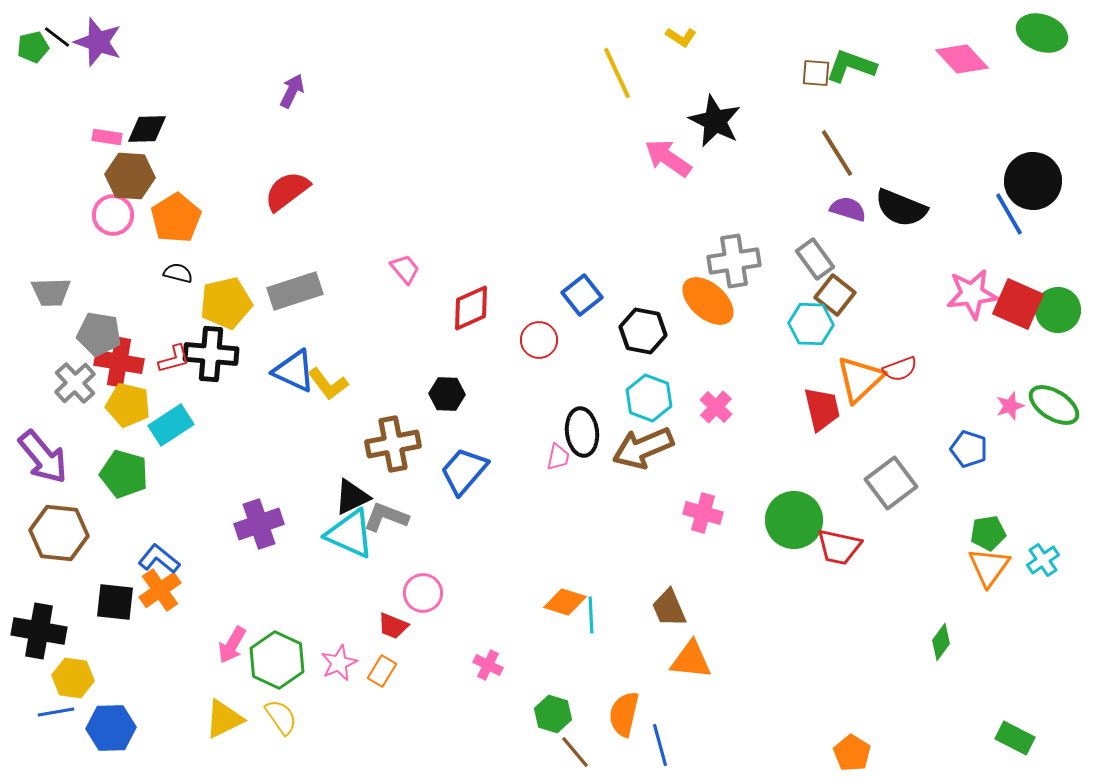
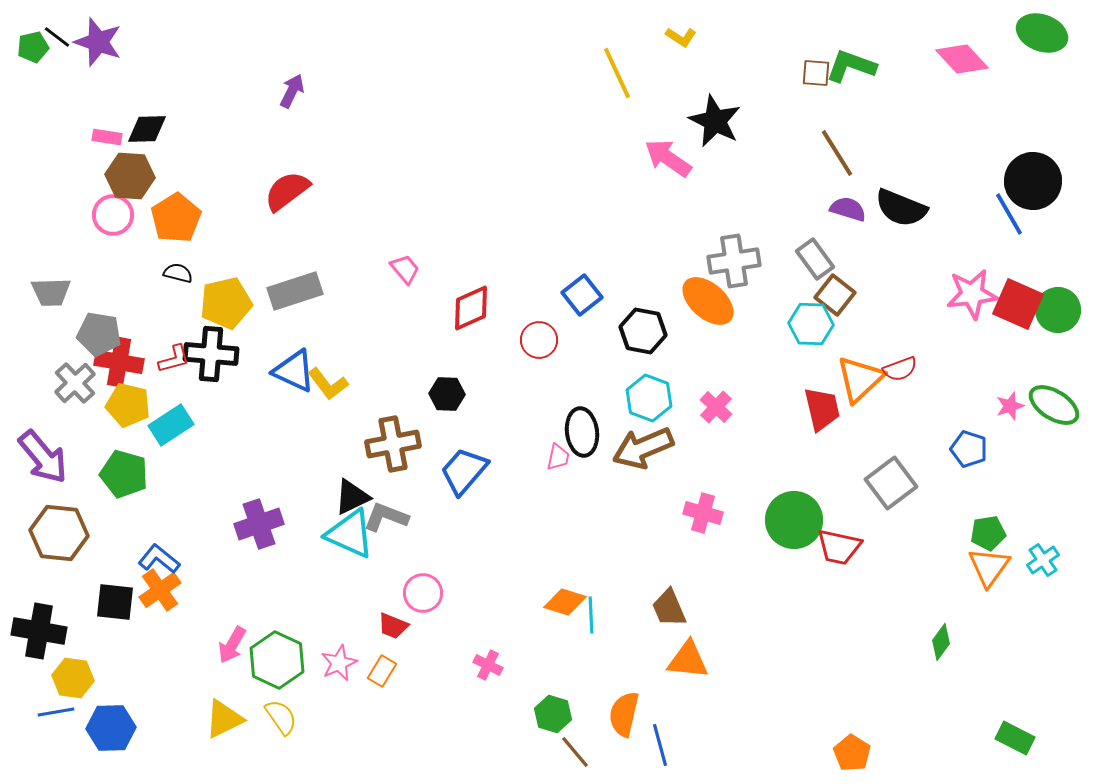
orange triangle at (691, 660): moved 3 px left
